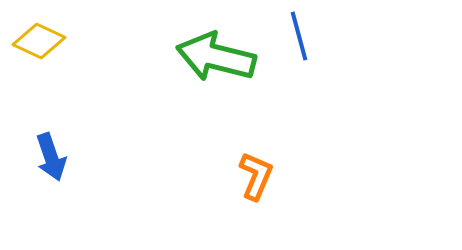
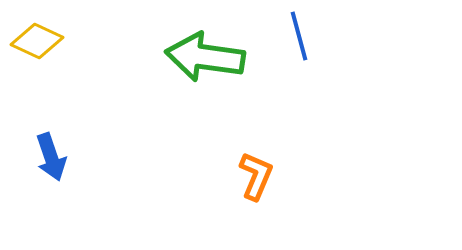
yellow diamond: moved 2 px left
green arrow: moved 11 px left; rotated 6 degrees counterclockwise
